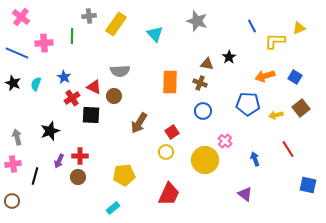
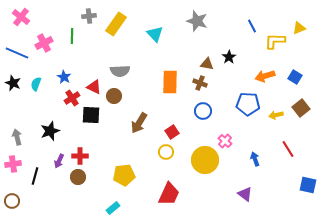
pink cross at (44, 43): rotated 24 degrees counterclockwise
